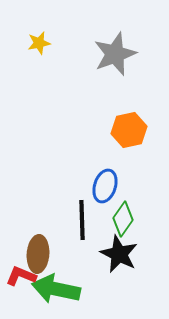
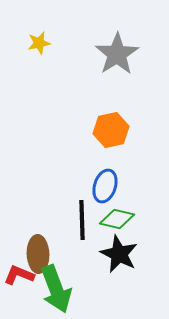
gray star: moved 2 px right; rotated 12 degrees counterclockwise
orange hexagon: moved 18 px left
green diamond: moved 6 px left; rotated 68 degrees clockwise
brown ellipse: rotated 6 degrees counterclockwise
red L-shape: moved 2 px left, 1 px up
green arrow: rotated 123 degrees counterclockwise
